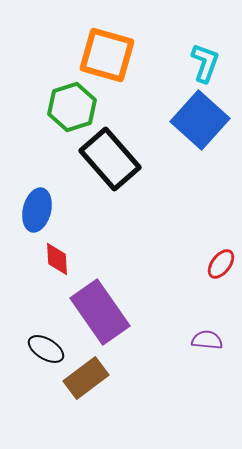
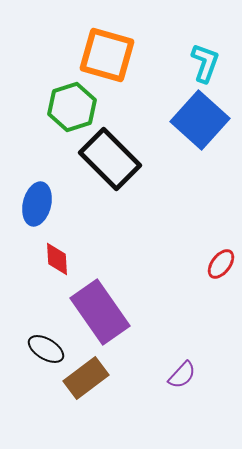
black rectangle: rotated 4 degrees counterclockwise
blue ellipse: moved 6 px up
purple semicircle: moved 25 px left, 35 px down; rotated 128 degrees clockwise
